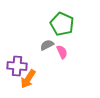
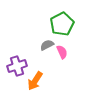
green pentagon: rotated 20 degrees clockwise
purple cross: rotated 24 degrees counterclockwise
orange arrow: moved 7 px right, 2 px down
